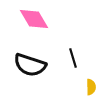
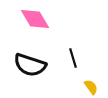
pink diamond: moved 1 px right
yellow semicircle: rotated 35 degrees counterclockwise
